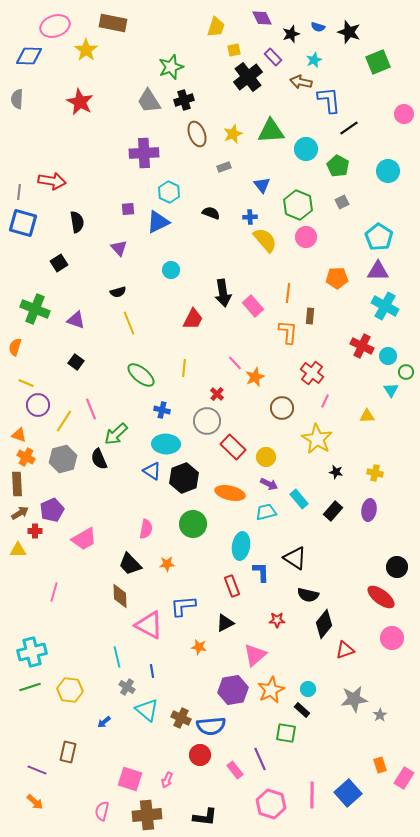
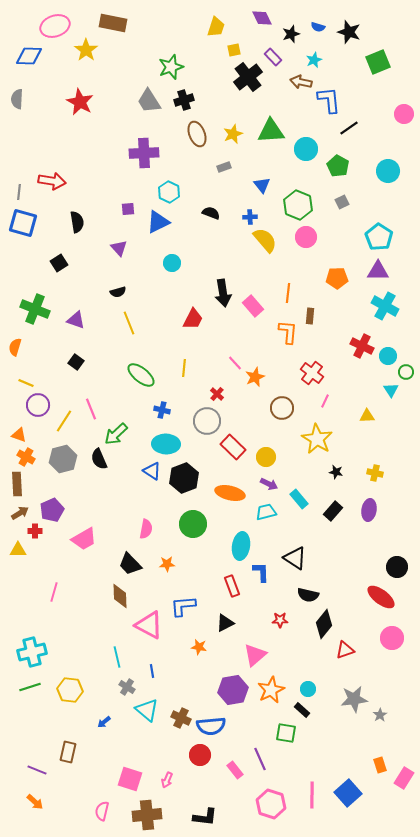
cyan circle at (171, 270): moved 1 px right, 7 px up
red star at (277, 620): moved 3 px right
